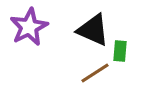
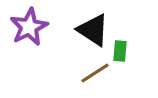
black triangle: rotated 9 degrees clockwise
